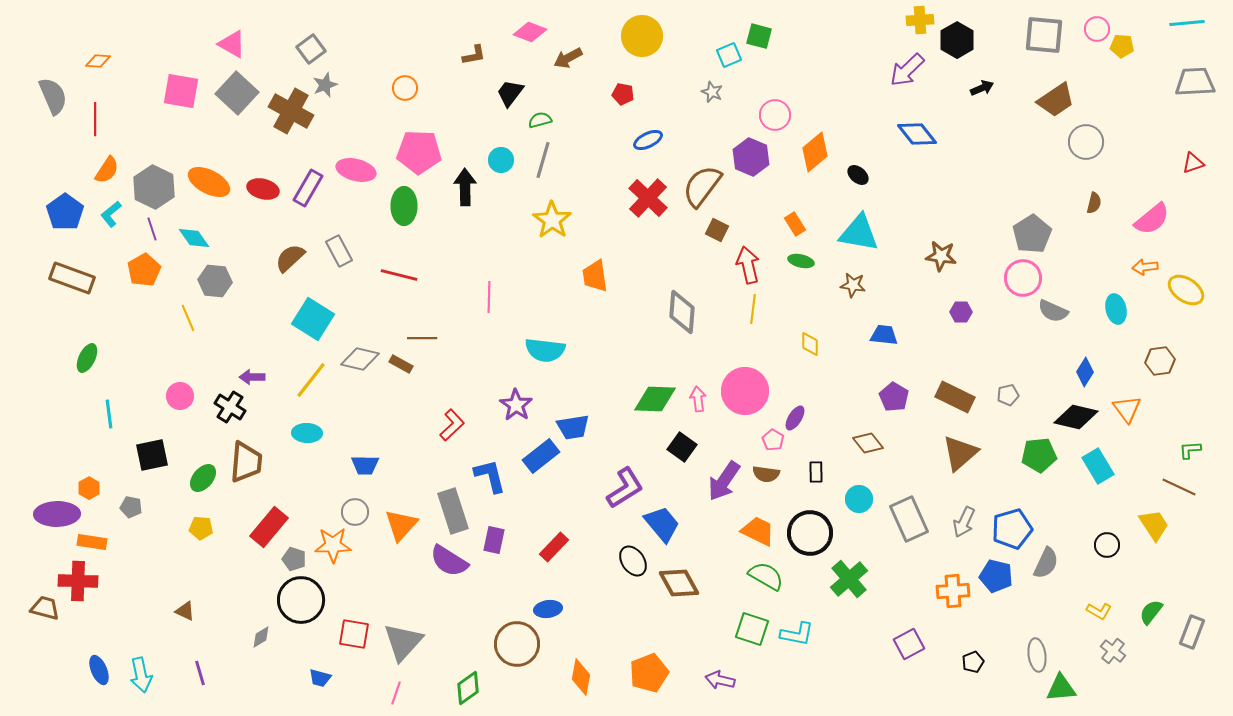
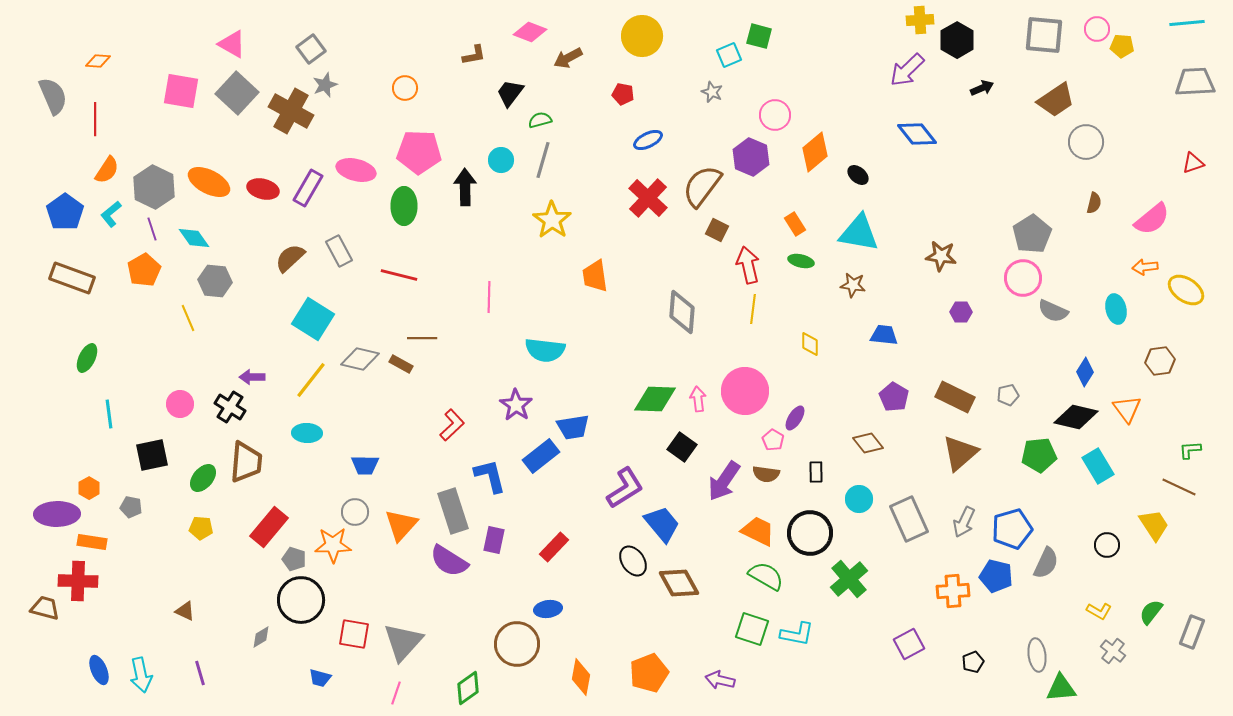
pink circle at (180, 396): moved 8 px down
